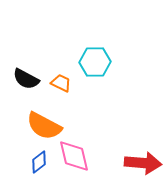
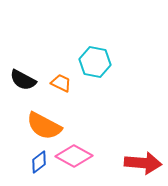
cyan hexagon: rotated 12 degrees clockwise
black semicircle: moved 3 px left, 1 px down
pink diamond: rotated 48 degrees counterclockwise
